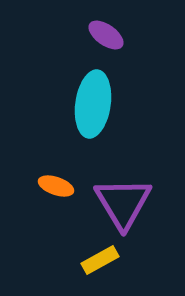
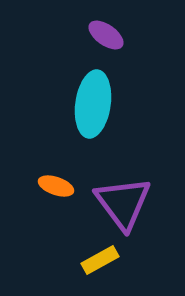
purple triangle: rotated 6 degrees counterclockwise
